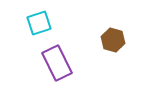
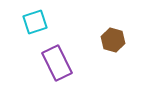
cyan square: moved 4 px left, 1 px up
